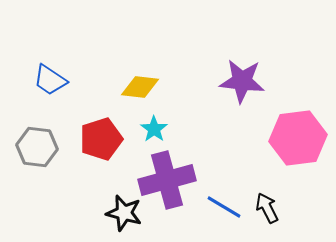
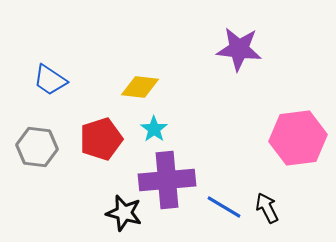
purple star: moved 3 px left, 32 px up
purple cross: rotated 10 degrees clockwise
